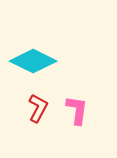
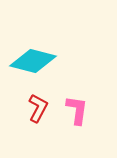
cyan diamond: rotated 12 degrees counterclockwise
